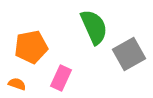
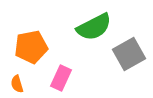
green semicircle: rotated 87 degrees clockwise
orange semicircle: rotated 126 degrees counterclockwise
